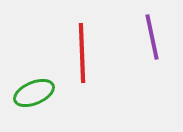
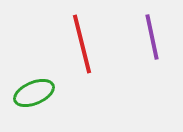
red line: moved 9 px up; rotated 12 degrees counterclockwise
